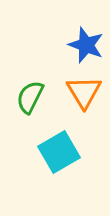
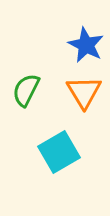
blue star: rotated 6 degrees clockwise
green semicircle: moved 4 px left, 7 px up
